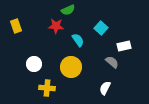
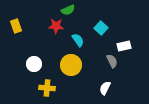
gray semicircle: moved 1 px up; rotated 24 degrees clockwise
yellow circle: moved 2 px up
